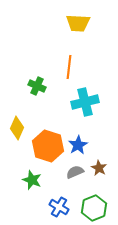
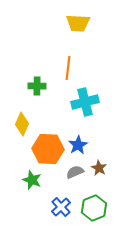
orange line: moved 1 px left, 1 px down
green cross: rotated 24 degrees counterclockwise
yellow diamond: moved 5 px right, 4 px up
orange hexagon: moved 3 px down; rotated 16 degrees counterclockwise
blue cross: moved 2 px right; rotated 18 degrees clockwise
